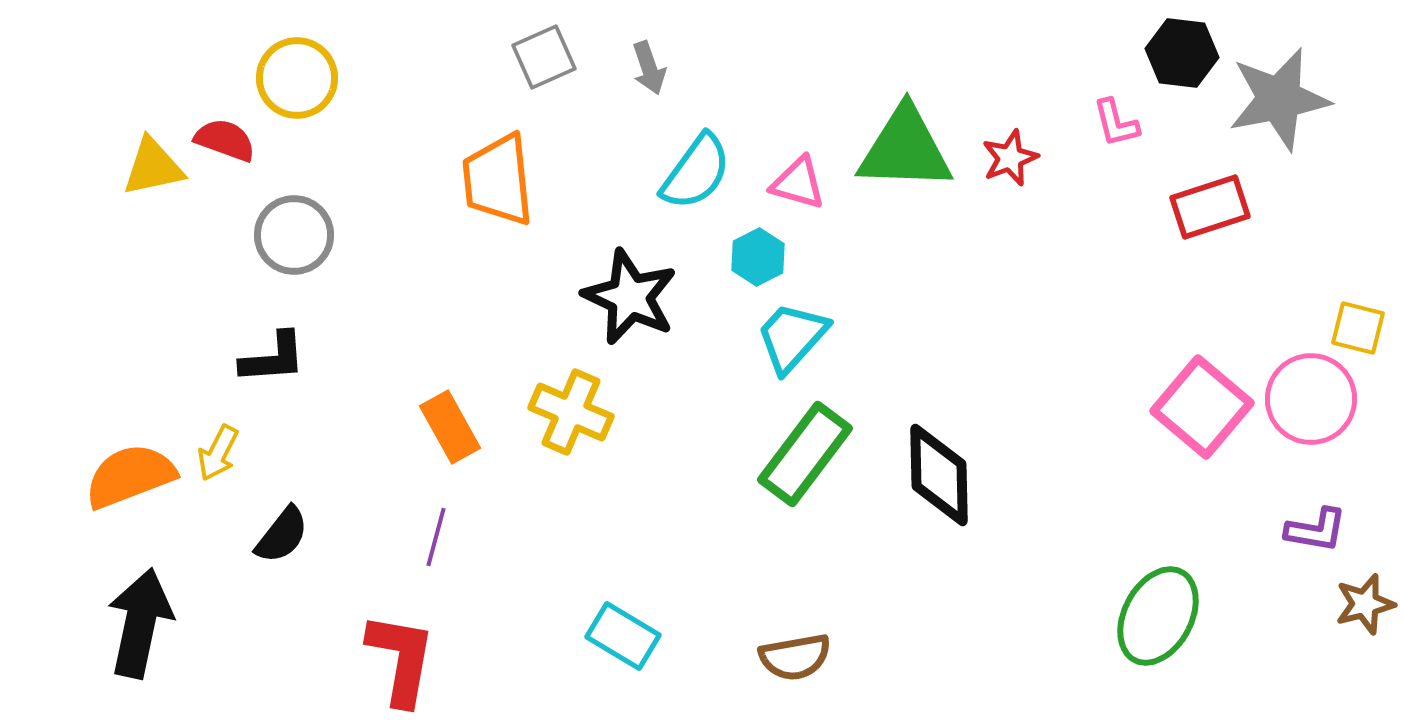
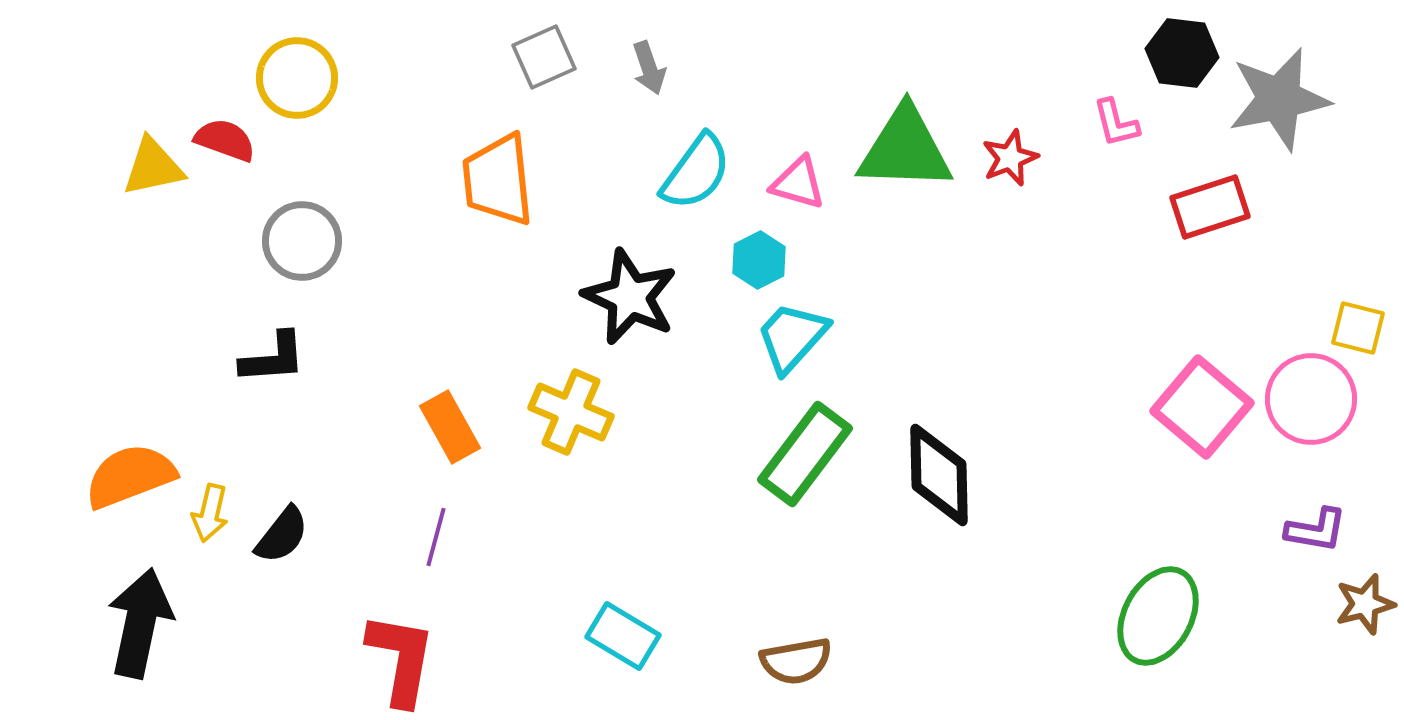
gray circle: moved 8 px right, 6 px down
cyan hexagon: moved 1 px right, 3 px down
yellow arrow: moved 8 px left, 60 px down; rotated 14 degrees counterclockwise
brown semicircle: moved 1 px right, 4 px down
